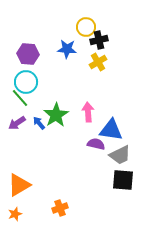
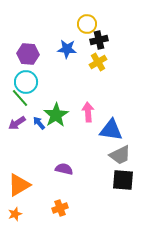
yellow circle: moved 1 px right, 3 px up
purple semicircle: moved 32 px left, 25 px down
